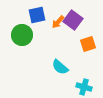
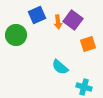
blue square: rotated 12 degrees counterclockwise
orange arrow: rotated 48 degrees counterclockwise
green circle: moved 6 px left
